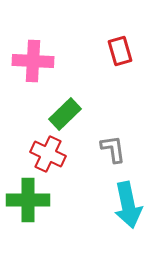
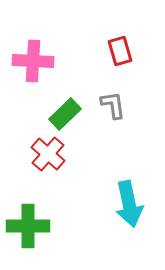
gray L-shape: moved 44 px up
red cross: rotated 16 degrees clockwise
green cross: moved 26 px down
cyan arrow: moved 1 px right, 1 px up
